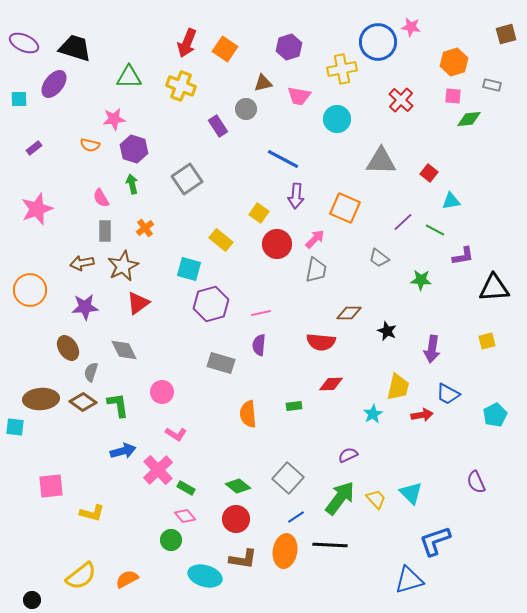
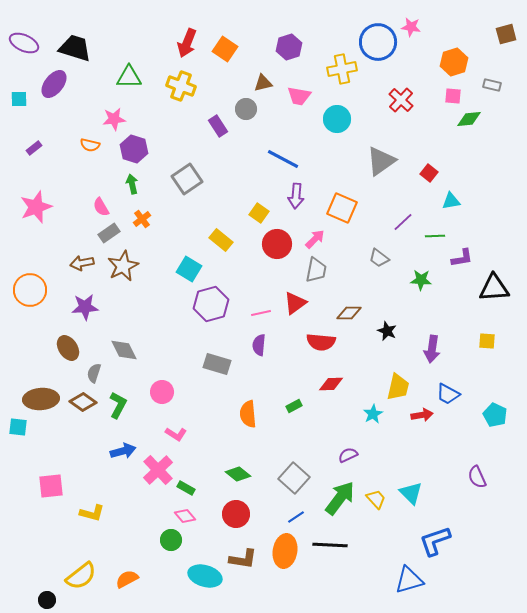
gray triangle at (381, 161): rotated 36 degrees counterclockwise
pink semicircle at (101, 198): moved 9 px down
orange square at (345, 208): moved 3 px left
pink star at (37, 209): moved 1 px left, 2 px up
orange cross at (145, 228): moved 3 px left, 9 px up
green line at (435, 230): moved 6 px down; rotated 30 degrees counterclockwise
gray rectangle at (105, 231): moved 4 px right, 2 px down; rotated 55 degrees clockwise
purple L-shape at (463, 256): moved 1 px left, 2 px down
cyan square at (189, 269): rotated 15 degrees clockwise
red triangle at (138, 303): moved 157 px right
yellow square at (487, 341): rotated 18 degrees clockwise
gray rectangle at (221, 363): moved 4 px left, 1 px down
gray semicircle at (91, 372): moved 3 px right, 1 px down
green L-shape at (118, 405): rotated 36 degrees clockwise
green rectangle at (294, 406): rotated 21 degrees counterclockwise
cyan pentagon at (495, 415): rotated 20 degrees counterclockwise
cyan square at (15, 427): moved 3 px right
gray square at (288, 478): moved 6 px right
purple semicircle at (476, 482): moved 1 px right, 5 px up
green diamond at (238, 486): moved 12 px up
red circle at (236, 519): moved 5 px up
black circle at (32, 600): moved 15 px right
